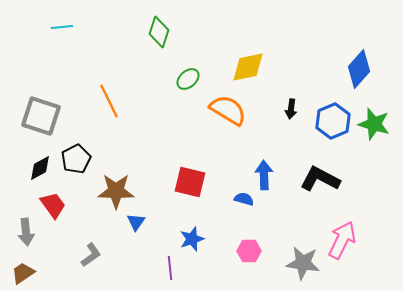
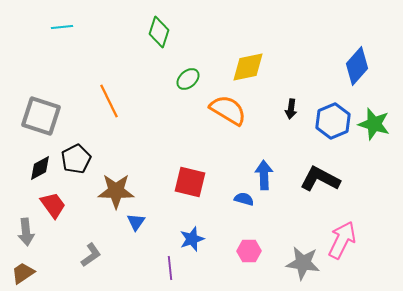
blue diamond: moved 2 px left, 3 px up
